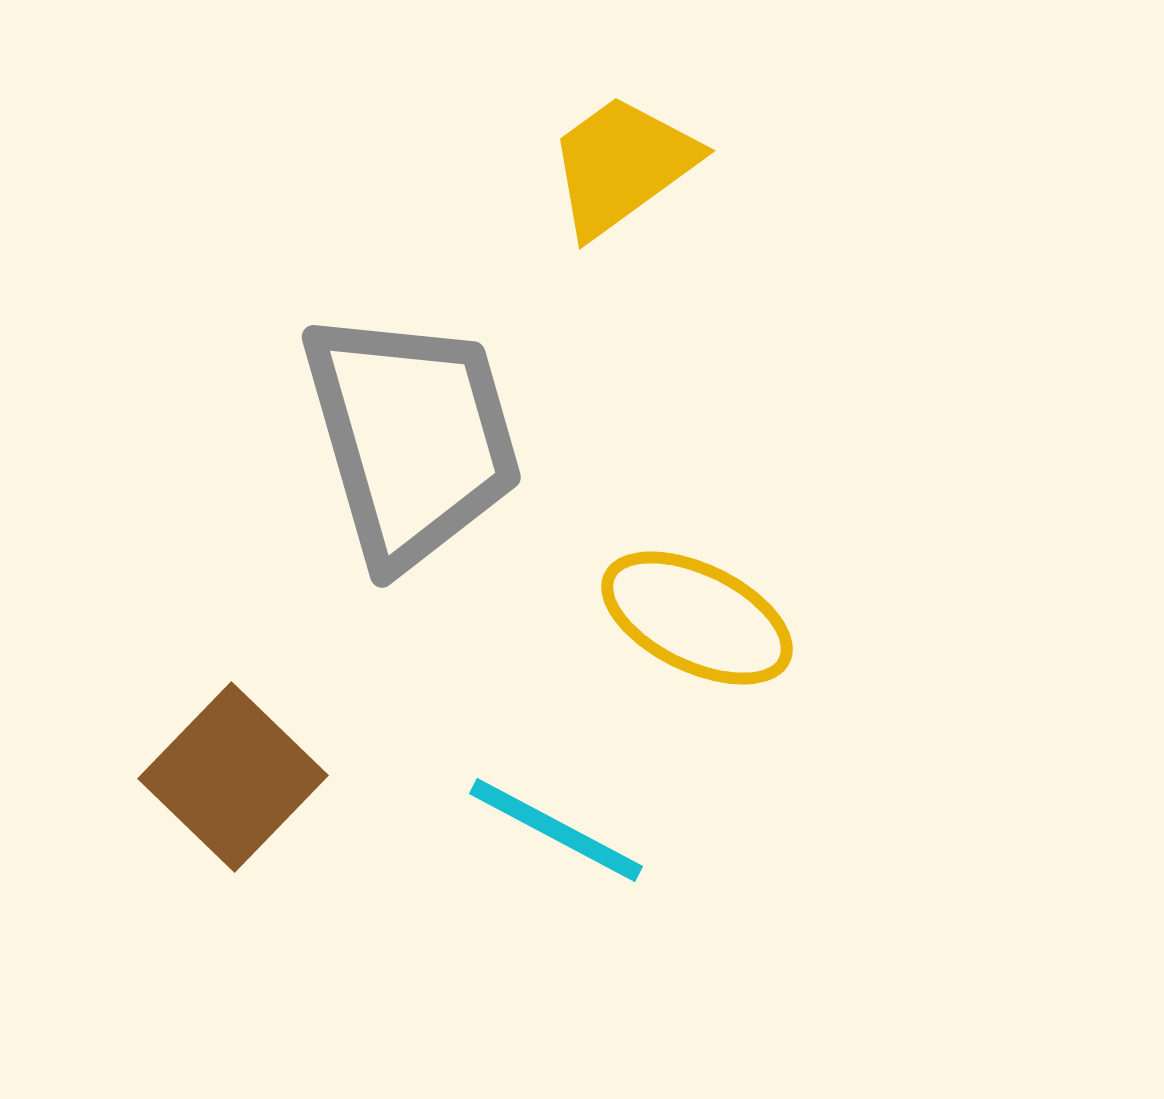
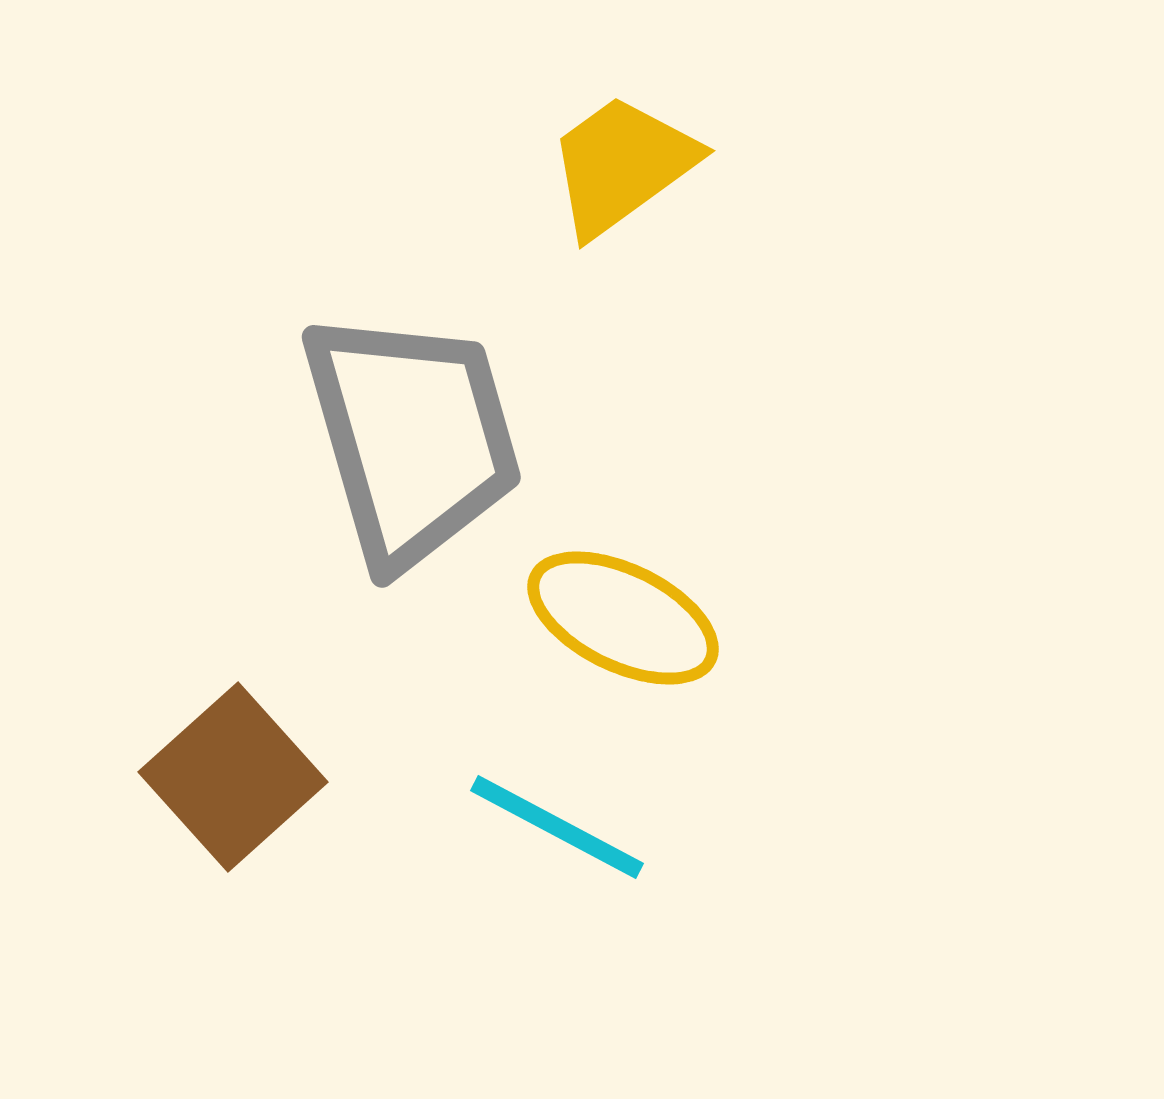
yellow ellipse: moved 74 px left
brown square: rotated 4 degrees clockwise
cyan line: moved 1 px right, 3 px up
